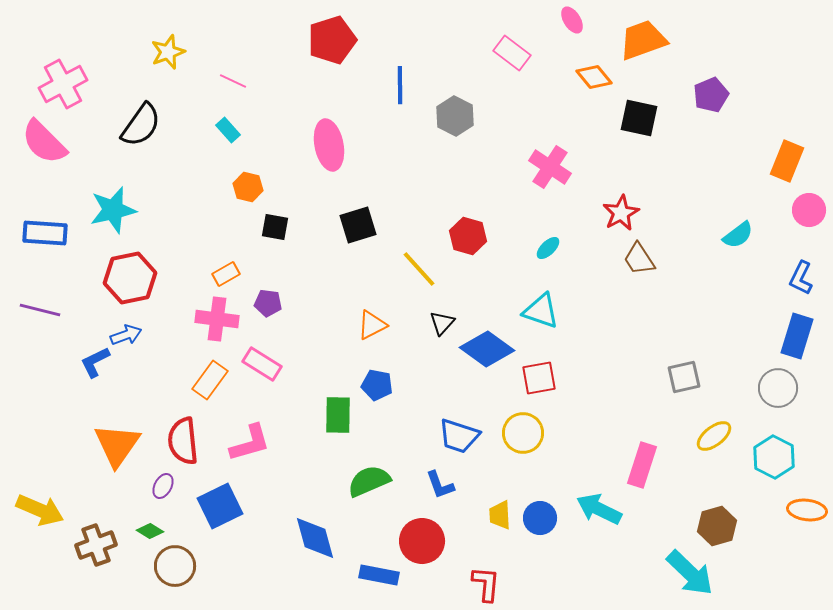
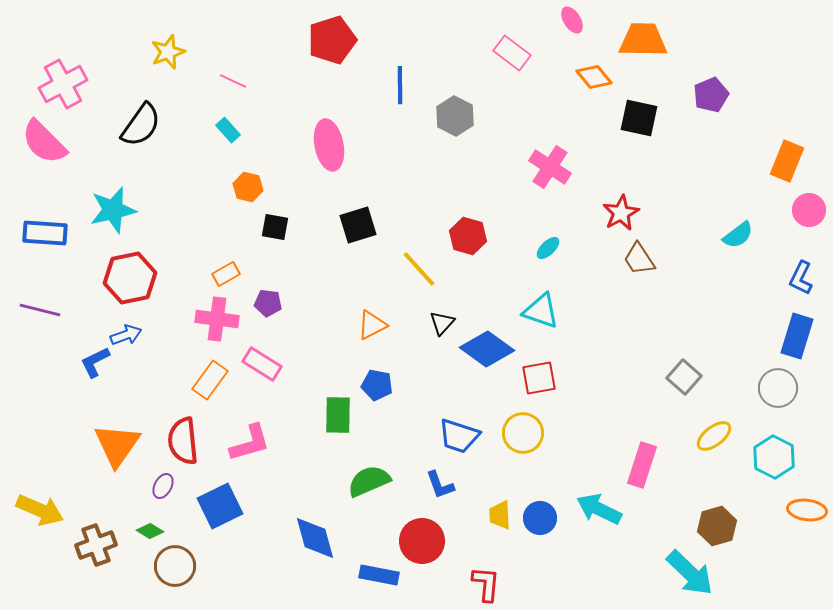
orange trapezoid at (643, 40): rotated 21 degrees clockwise
gray square at (684, 377): rotated 36 degrees counterclockwise
